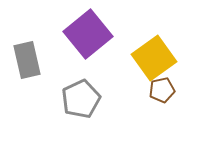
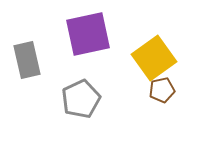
purple square: rotated 27 degrees clockwise
